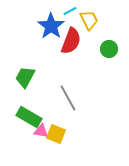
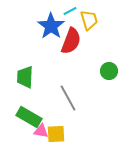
yellow trapezoid: rotated 10 degrees clockwise
green circle: moved 22 px down
green trapezoid: rotated 25 degrees counterclockwise
yellow square: rotated 24 degrees counterclockwise
